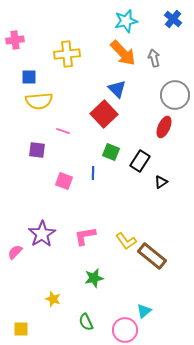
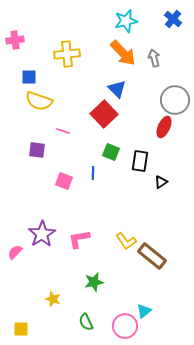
gray circle: moved 5 px down
yellow semicircle: rotated 24 degrees clockwise
black rectangle: rotated 25 degrees counterclockwise
pink L-shape: moved 6 px left, 3 px down
green star: moved 4 px down
pink circle: moved 4 px up
